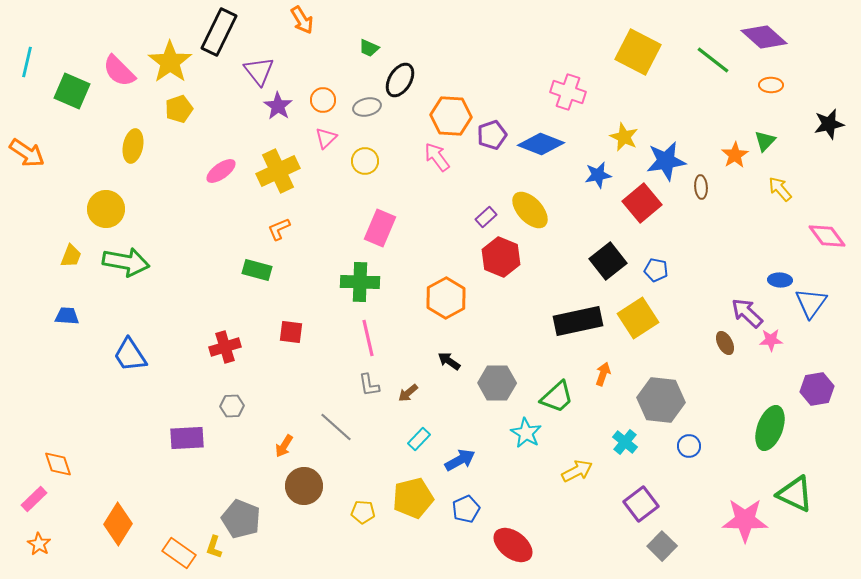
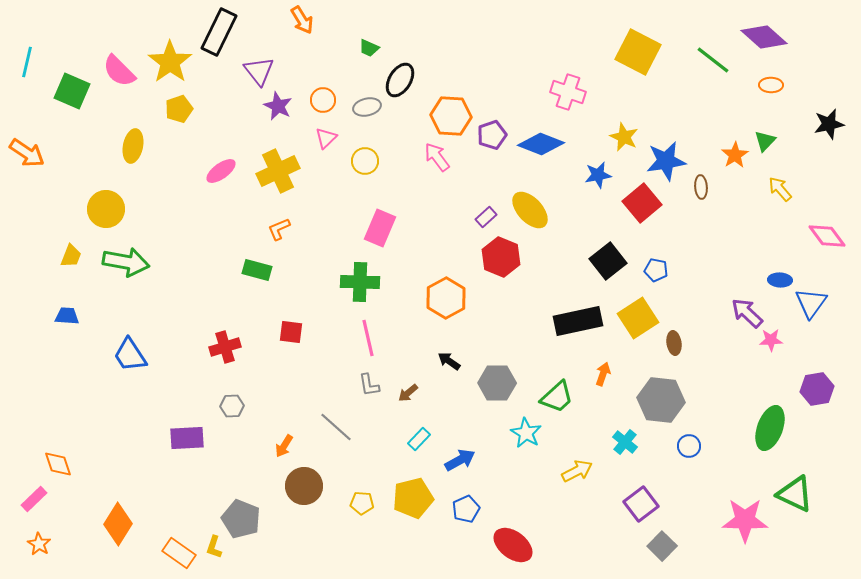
purple star at (278, 106): rotated 8 degrees counterclockwise
brown ellipse at (725, 343): moved 51 px left; rotated 20 degrees clockwise
yellow pentagon at (363, 512): moved 1 px left, 9 px up
